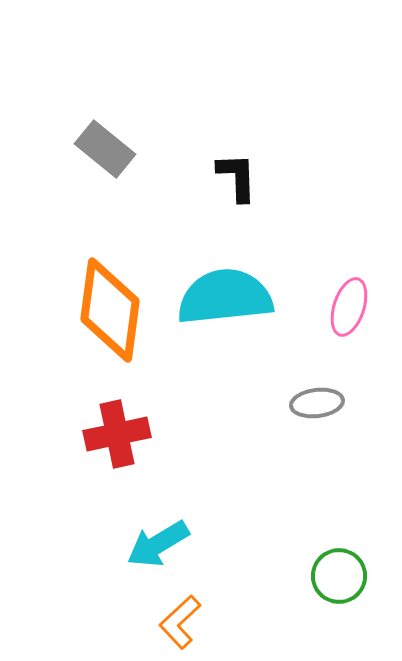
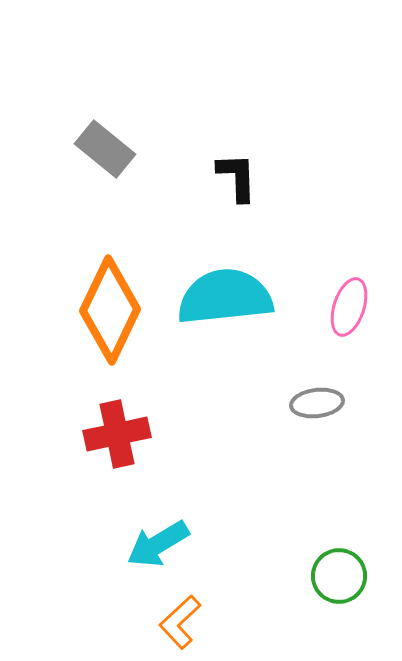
orange diamond: rotated 18 degrees clockwise
